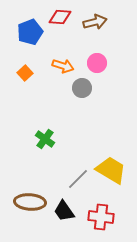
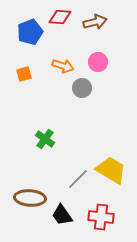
pink circle: moved 1 px right, 1 px up
orange square: moved 1 px left, 1 px down; rotated 28 degrees clockwise
brown ellipse: moved 4 px up
black trapezoid: moved 2 px left, 4 px down
